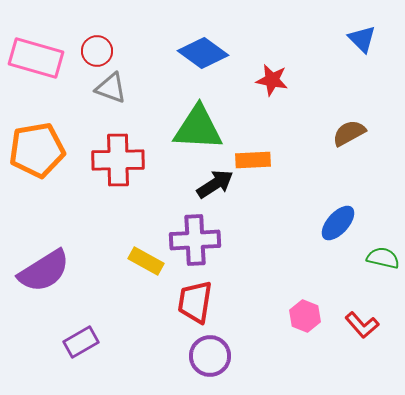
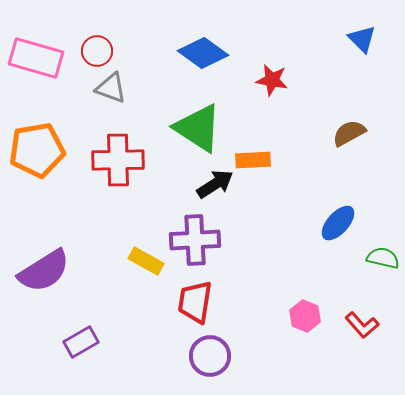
green triangle: rotated 30 degrees clockwise
